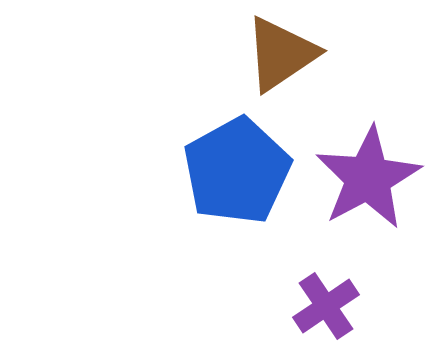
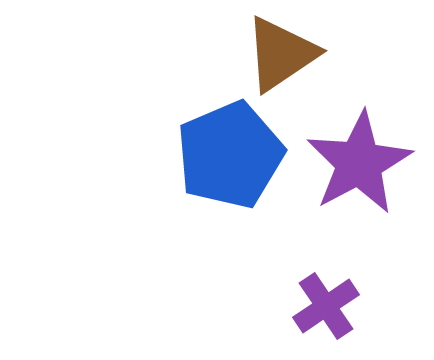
blue pentagon: moved 7 px left, 16 px up; rotated 6 degrees clockwise
purple star: moved 9 px left, 15 px up
